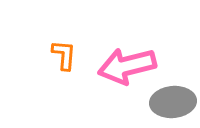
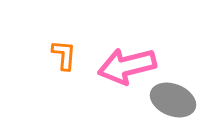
gray ellipse: moved 2 px up; rotated 27 degrees clockwise
